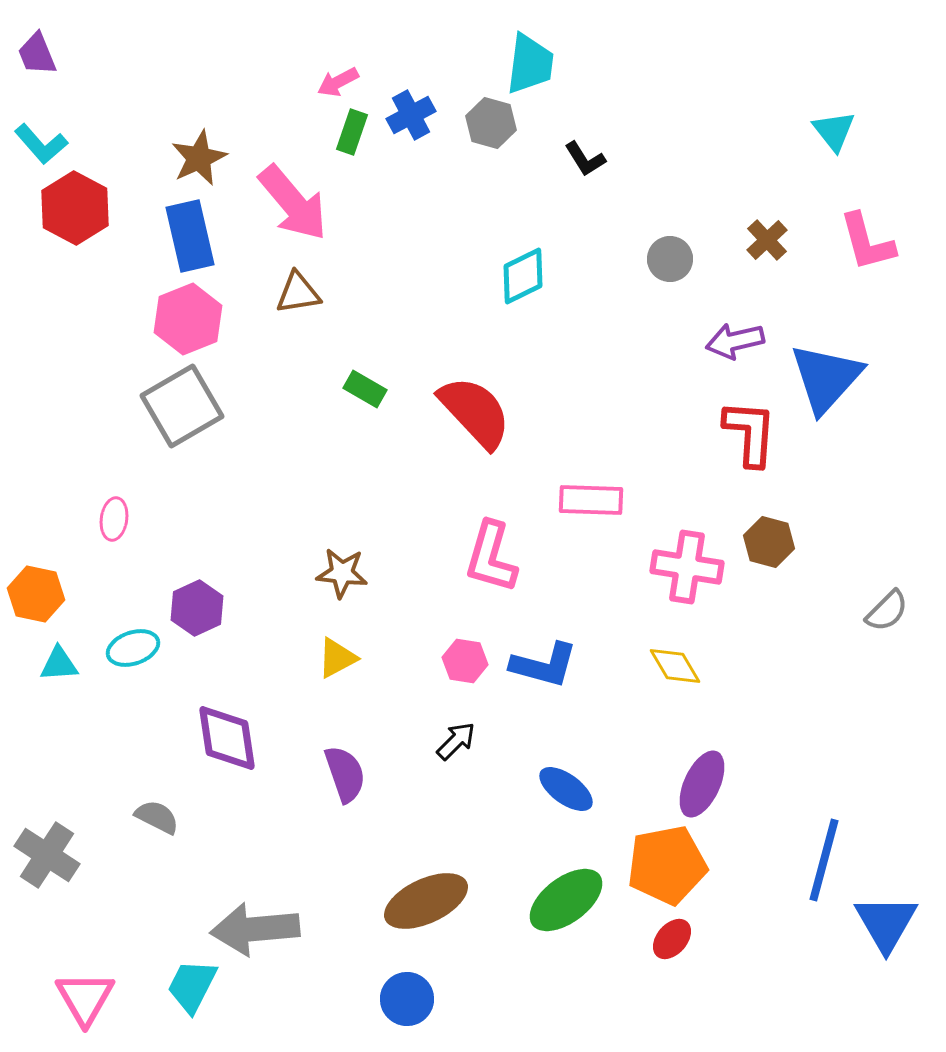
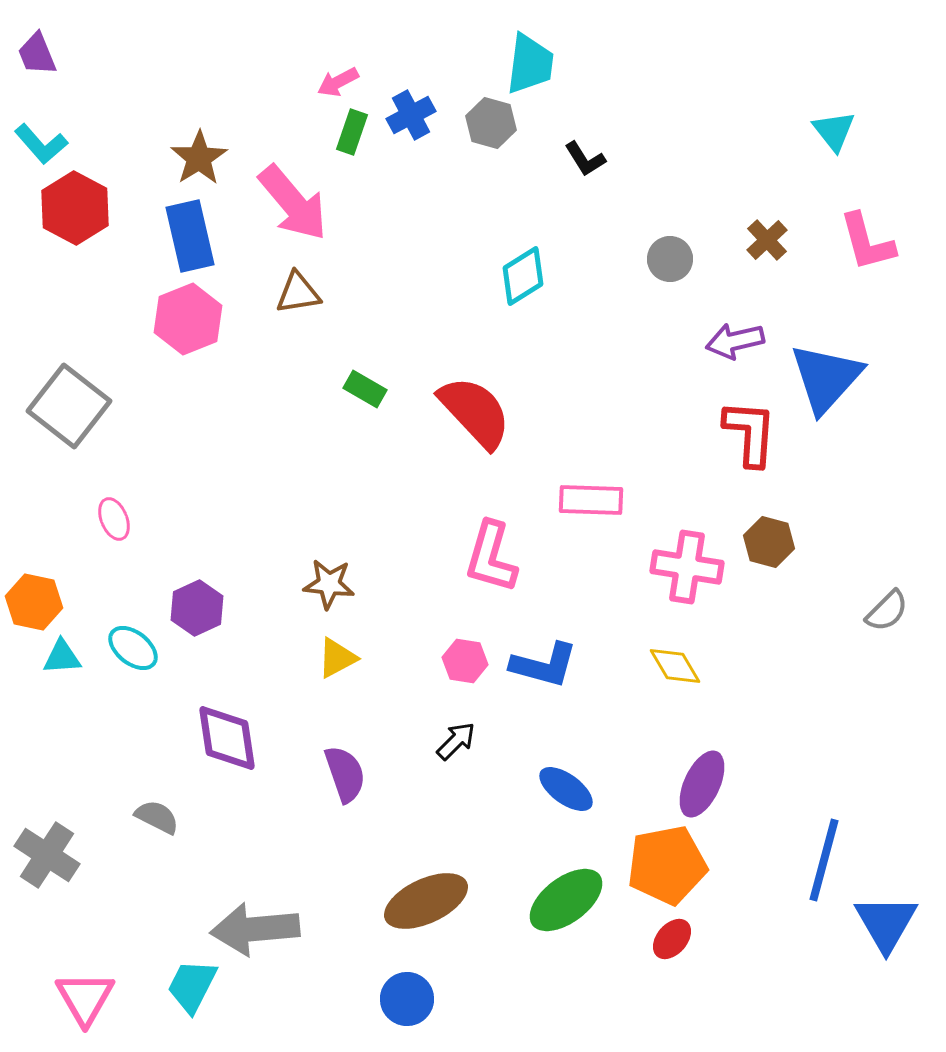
brown star at (199, 158): rotated 8 degrees counterclockwise
cyan diamond at (523, 276): rotated 6 degrees counterclockwise
gray square at (182, 406): moved 113 px left; rotated 22 degrees counterclockwise
pink ellipse at (114, 519): rotated 30 degrees counterclockwise
brown star at (342, 573): moved 13 px left, 11 px down
orange hexagon at (36, 594): moved 2 px left, 8 px down
cyan ellipse at (133, 648): rotated 57 degrees clockwise
cyan triangle at (59, 664): moved 3 px right, 7 px up
